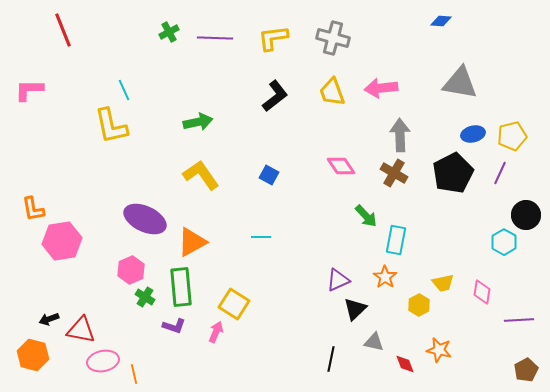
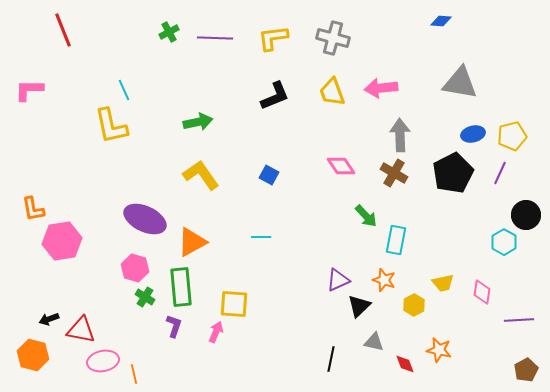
black L-shape at (275, 96): rotated 16 degrees clockwise
pink hexagon at (131, 270): moved 4 px right, 2 px up; rotated 20 degrees counterclockwise
orange star at (385, 277): moved 1 px left, 3 px down; rotated 15 degrees counterclockwise
yellow square at (234, 304): rotated 28 degrees counterclockwise
yellow hexagon at (419, 305): moved 5 px left
black triangle at (355, 309): moved 4 px right, 3 px up
purple L-shape at (174, 326): rotated 90 degrees counterclockwise
